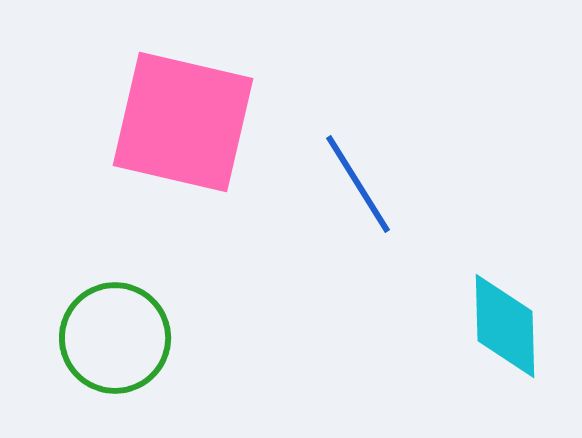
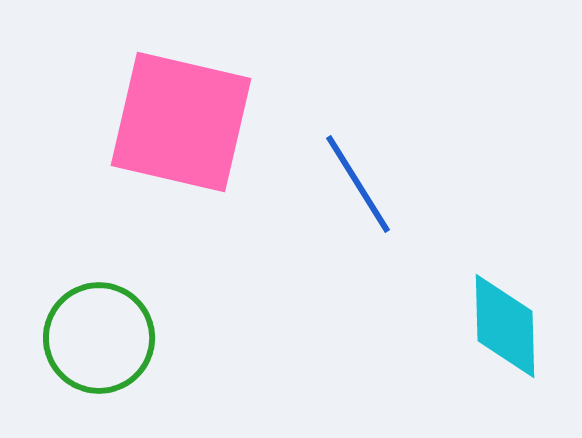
pink square: moved 2 px left
green circle: moved 16 px left
